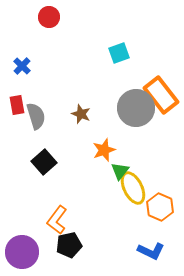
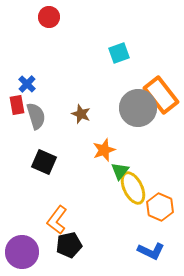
blue cross: moved 5 px right, 18 px down
gray circle: moved 2 px right
black square: rotated 25 degrees counterclockwise
